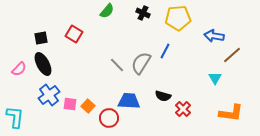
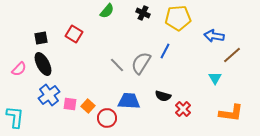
red circle: moved 2 px left
